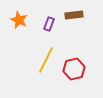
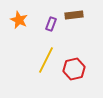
purple rectangle: moved 2 px right
